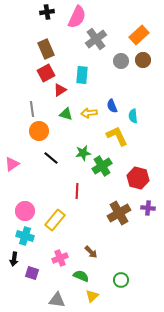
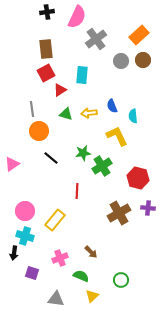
brown rectangle: rotated 18 degrees clockwise
black arrow: moved 6 px up
gray triangle: moved 1 px left, 1 px up
